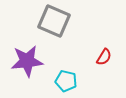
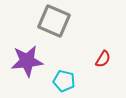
red semicircle: moved 1 px left, 2 px down
cyan pentagon: moved 2 px left
